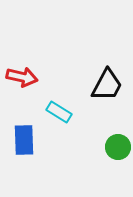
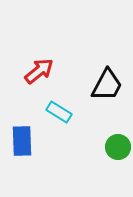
red arrow: moved 17 px right, 6 px up; rotated 52 degrees counterclockwise
blue rectangle: moved 2 px left, 1 px down
